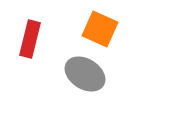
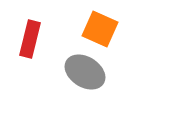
gray ellipse: moved 2 px up
